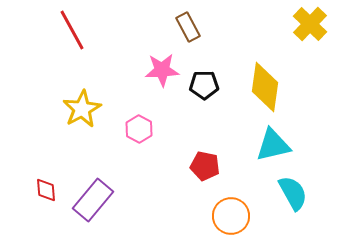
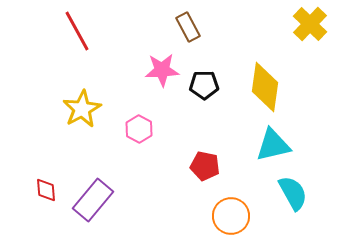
red line: moved 5 px right, 1 px down
